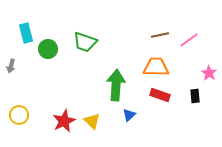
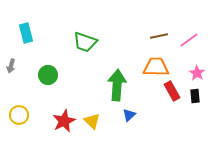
brown line: moved 1 px left, 1 px down
green circle: moved 26 px down
pink star: moved 12 px left
green arrow: moved 1 px right
red rectangle: moved 12 px right, 4 px up; rotated 42 degrees clockwise
